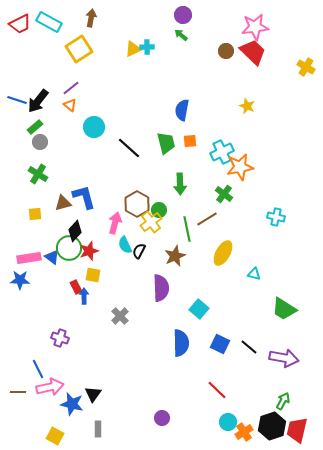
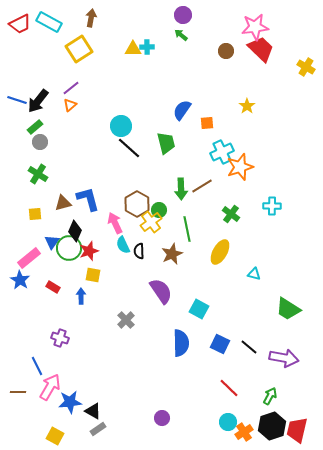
yellow triangle at (133, 49): rotated 24 degrees clockwise
red trapezoid at (253, 52): moved 8 px right, 3 px up
orange triangle at (70, 105): rotated 40 degrees clockwise
yellow star at (247, 106): rotated 14 degrees clockwise
blue semicircle at (182, 110): rotated 25 degrees clockwise
cyan circle at (94, 127): moved 27 px right, 1 px up
orange square at (190, 141): moved 17 px right, 18 px up
orange star at (240, 167): rotated 8 degrees counterclockwise
green arrow at (180, 184): moved 1 px right, 5 px down
green cross at (224, 194): moved 7 px right, 20 px down
blue L-shape at (84, 197): moved 4 px right, 2 px down
cyan cross at (276, 217): moved 4 px left, 11 px up; rotated 12 degrees counterclockwise
brown line at (207, 219): moved 5 px left, 33 px up
pink arrow at (115, 223): rotated 40 degrees counterclockwise
black diamond at (75, 231): rotated 20 degrees counterclockwise
cyan semicircle at (125, 245): moved 2 px left
black semicircle at (139, 251): rotated 28 degrees counterclockwise
yellow ellipse at (223, 253): moved 3 px left, 1 px up
brown star at (175, 256): moved 3 px left, 2 px up
blue triangle at (52, 257): moved 15 px up; rotated 28 degrees clockwise
pink rectangle at (29, 258): rotated 30 degrees counterclockwise
blue star at (20, 280): rotated 30 degrees clockwise
red rectangle at (76, 287): moved 23 px left; rotated 32 degrees counterclockwise
purple semicircle at (161, 288): moved 3 px down; rotated 32 degrees counterclockwise
blue arrow at (84, 296): moved 3 px left
cyan square at (199, 309): rotated 12 degrees counterclockwise
green trapezoid at (284, 309): moved 4 px right
gray cross at (120, 316): moved 6 px right, 4 px down
blue line at (38, 369): moved 1 px left, 3 px up
pink arrow at (50, 387): rotated 48 degrees counterclockwise
red line at (217, 390): moved 12 px right, 2 px up
black triangle at (93, 394): moved 17 px down; rotated 36 degrees counterclockwise
green arrow at (283, 401): moved 13 px left, 5 px up
blue star at (72, 404): moved 2 px left, 2 px up; rotated 20 degrees counterclockwise
gray rectangle at (98, 429): rotated 56 degrees clockwise
